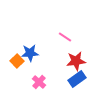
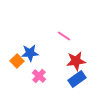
pink line: moved 1 px left, 1 px up
pink cross: moved 6 px up
